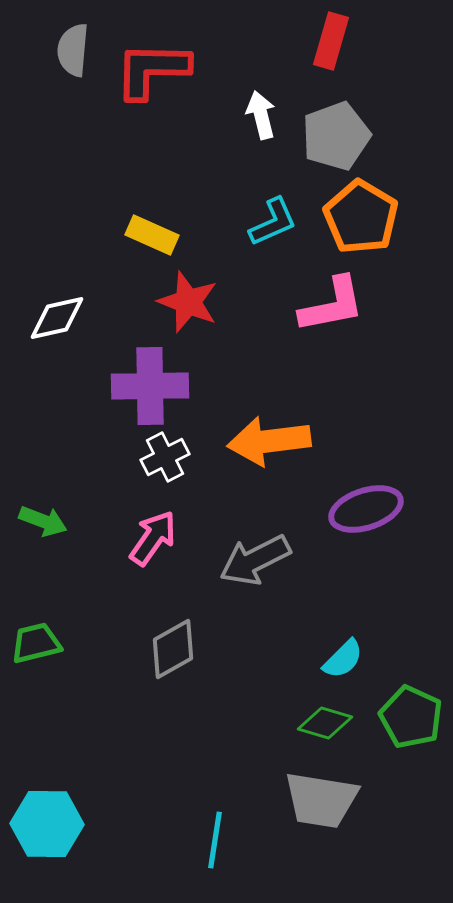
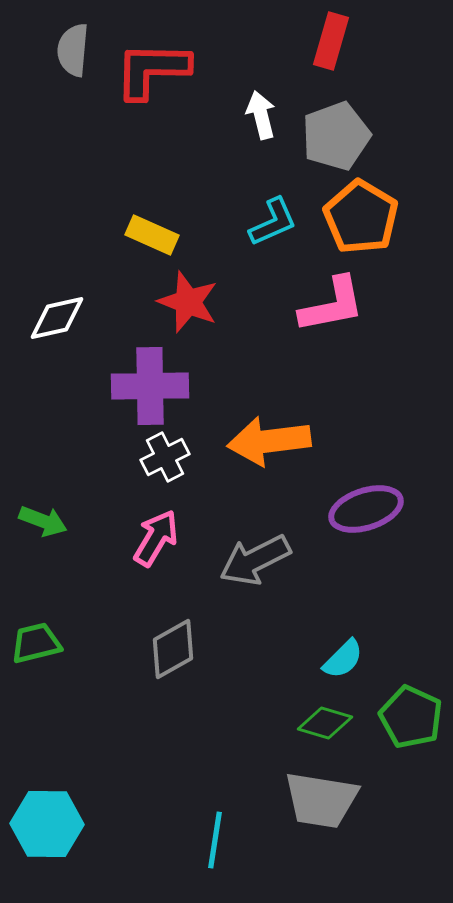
pink arrow: moved 3 px right; rotated 4 degrees counterclockwise
